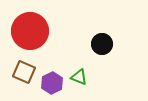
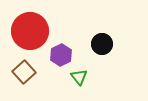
brown square: rotated 25 degrees clockwise
green triangle: rotated 30 degrees clockwise
purple hexagon: moved 9 px right, 28 px up
